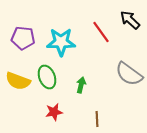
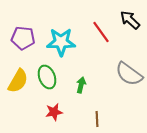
yellow semicircle: rotated 80 degrees counterclockwise
